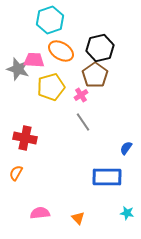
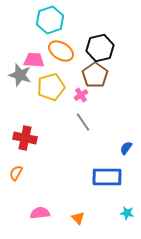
gray star: moved 2 px right, 6 px down
